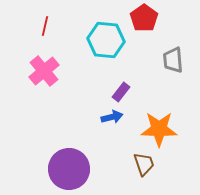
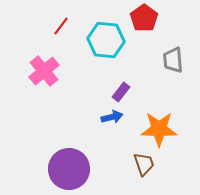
red line: moved 16 px right; rotated 24 degrees clockwise
